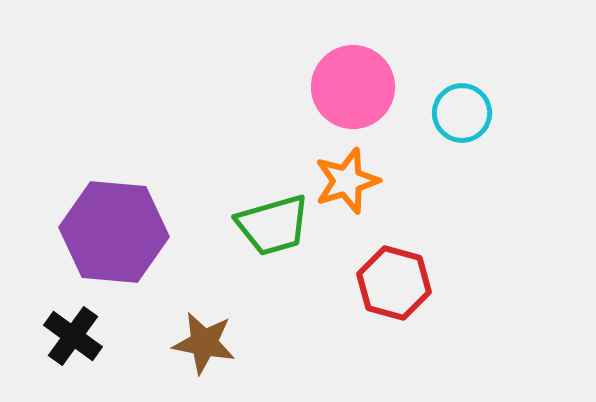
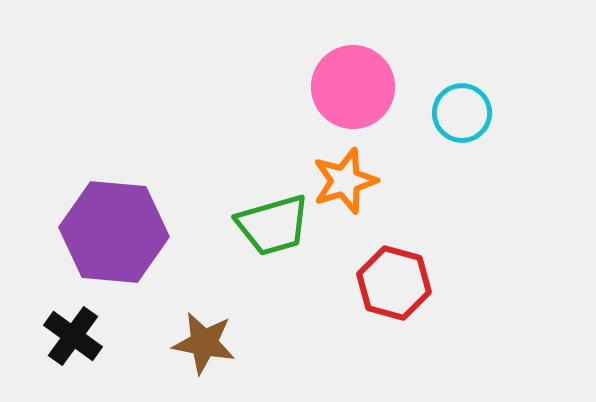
orange star: moved 2 px left
